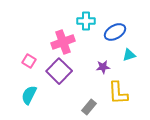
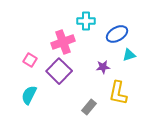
blue ellipse: moved 2 px right, 2 px down
pink square: moved 1 px right, 1 px up
yellow L-shape: rotated 15 degrees clockwise
